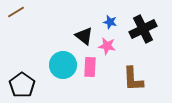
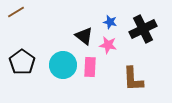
pink star: moved 1 px right, 1 px up
black pentagon: moved 23 px up
